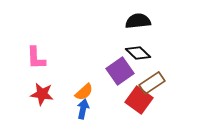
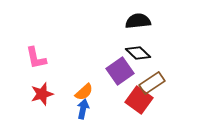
pink L-shape: rotated 10 degrees counterclockwise
red star: rotated 25 degrees counterclockwise
